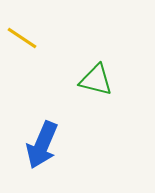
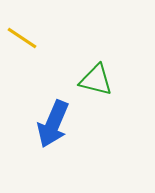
blue arrow: moved 11 px right, 21 px up
